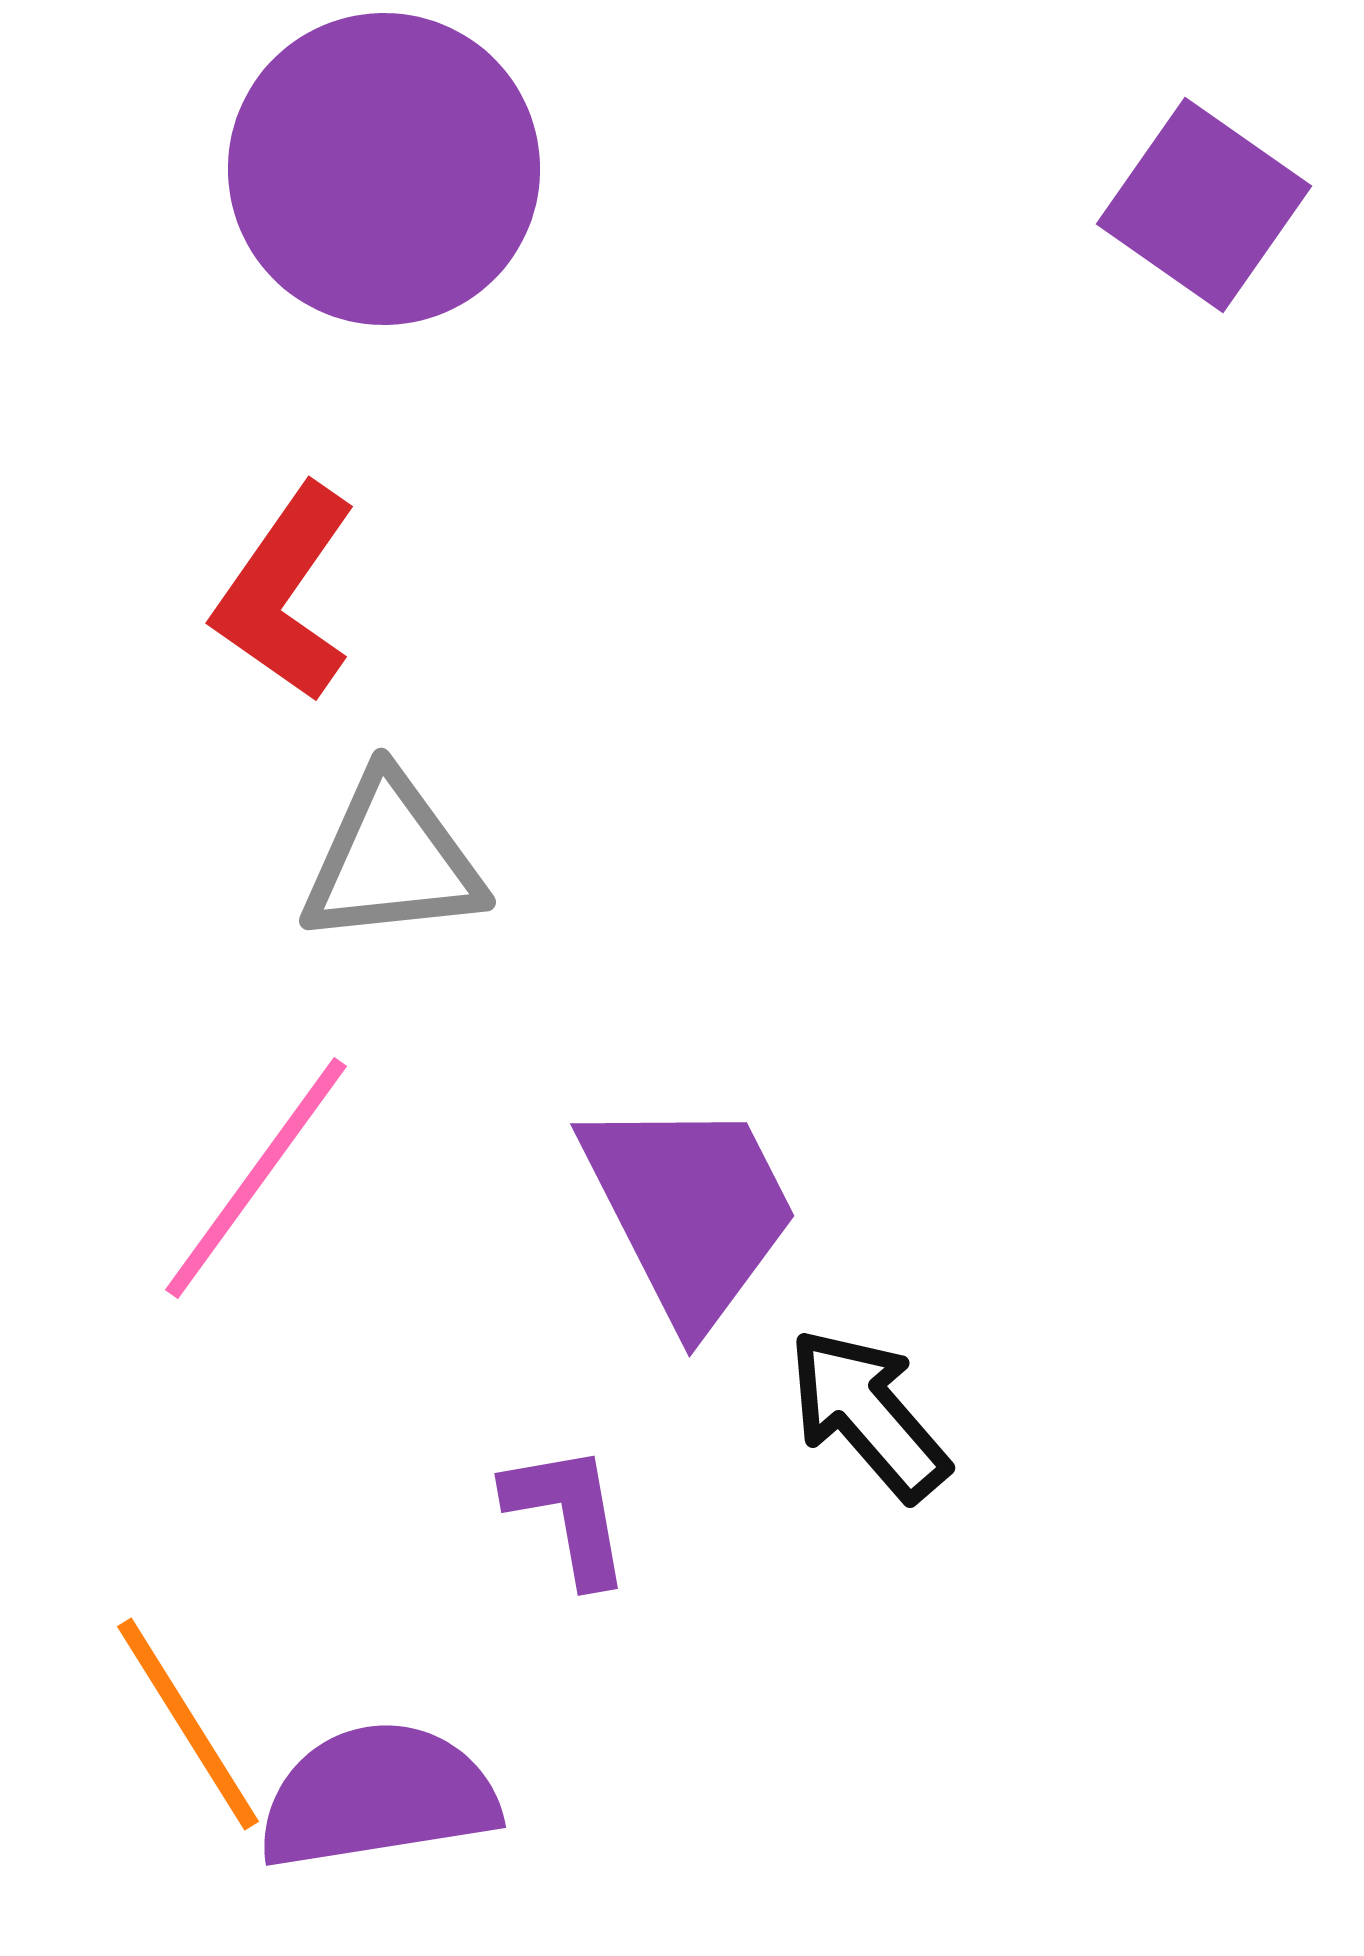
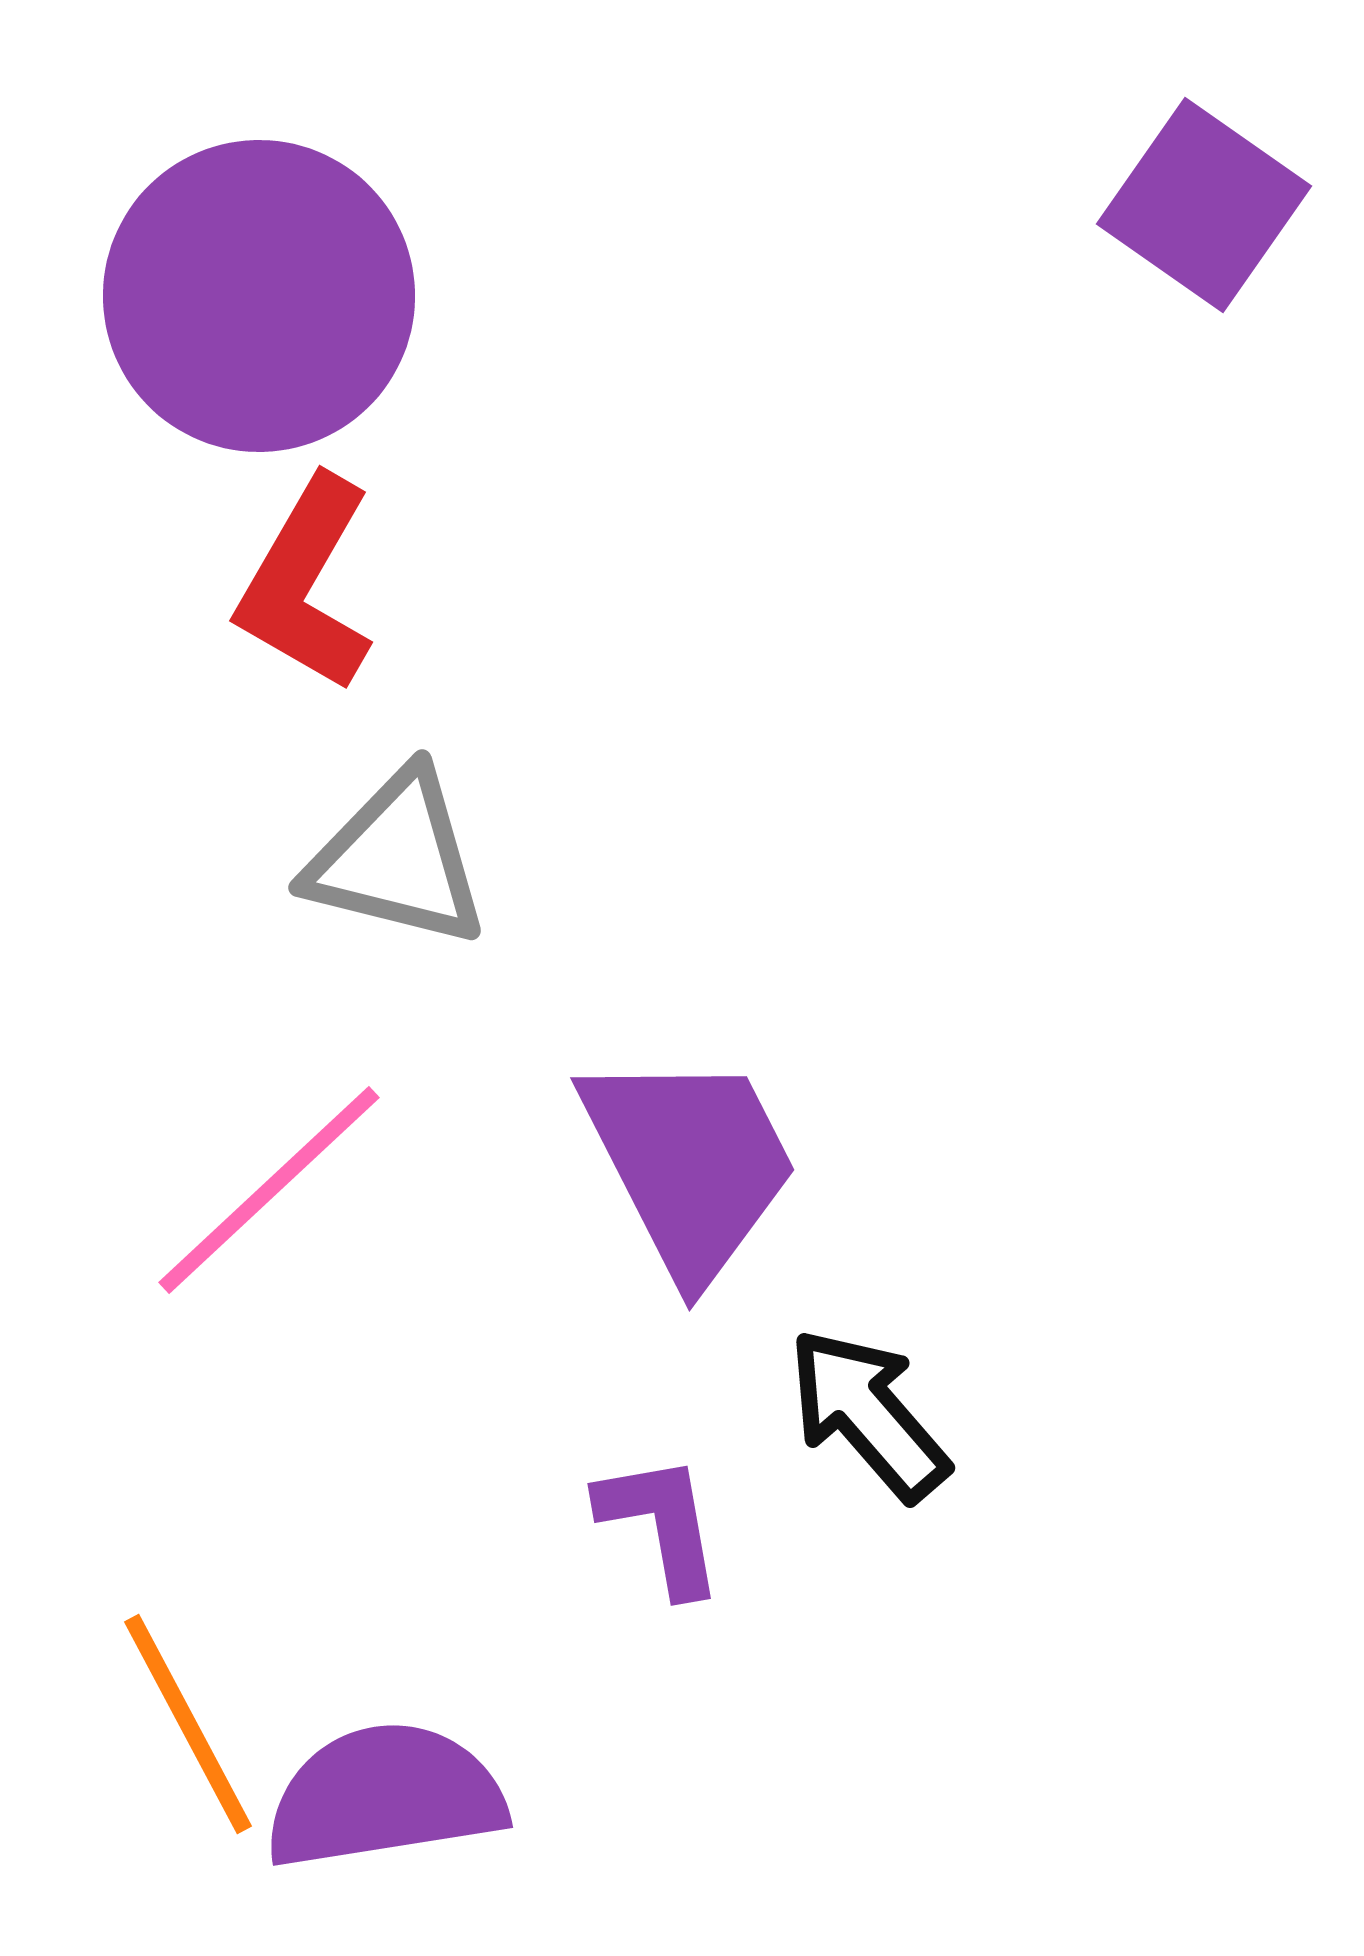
purple circle: moved 125 px left, 127 px down
red L-shape: moved 21 px right, 9 px up; rotated 5 degrees counterclockwise
gray triangle: moved 5 px right, 1 px up; rotated 20 degrees clockwise
pink line: moved 13 px right, 12 px down; rotated 11 degrees clockwise
purple trapezoid: moved 46 px up
purple L-shape: moved 93 px right, 10 px down
orange line: rotated 4 degrees clockwise
purple semicircle: moved 7 px right
